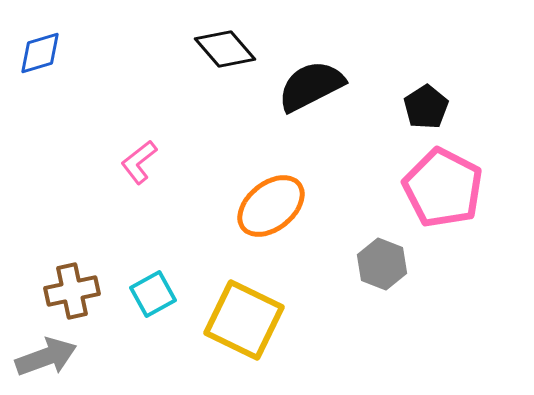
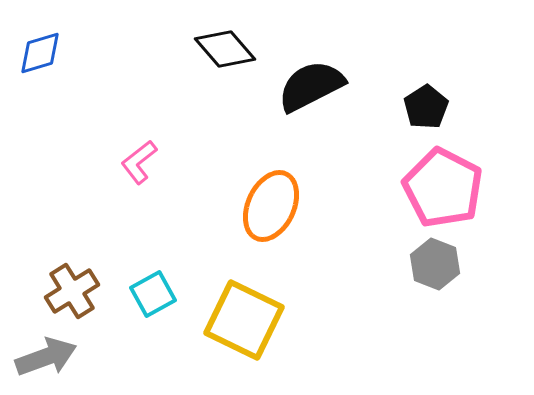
orange ellipse: rotated 26 degrees counterclockwise
gray hexagon: moved 53 px right
brown cross: rotated 20 degrees counterclockwise
